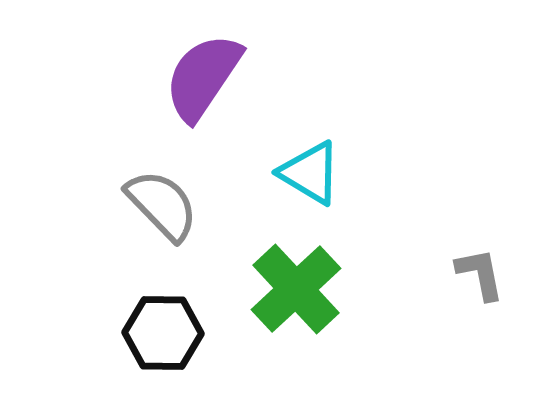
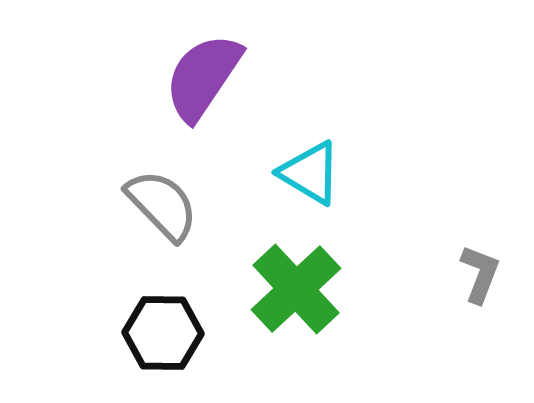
gray L-shape: rotated 32 degrees clockwise
